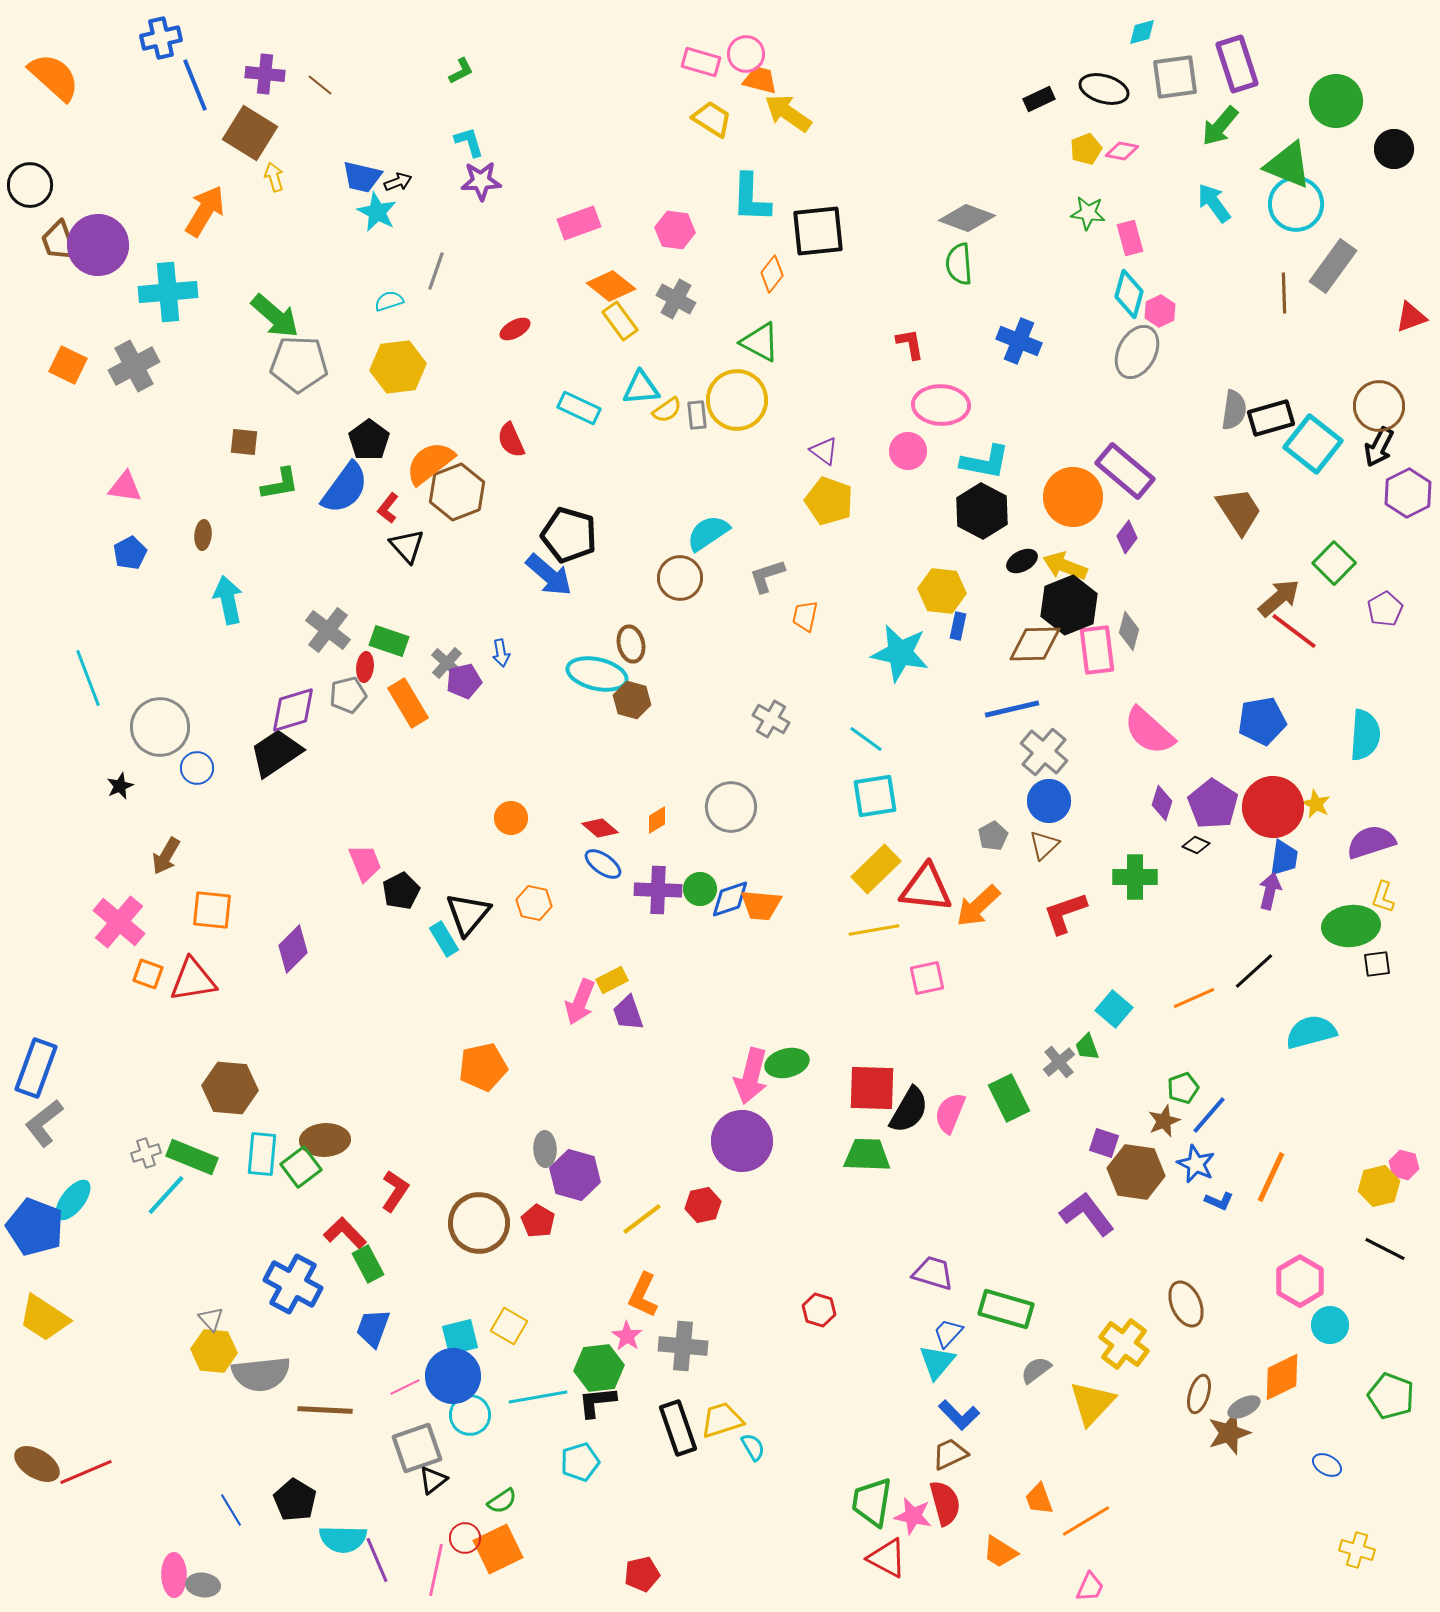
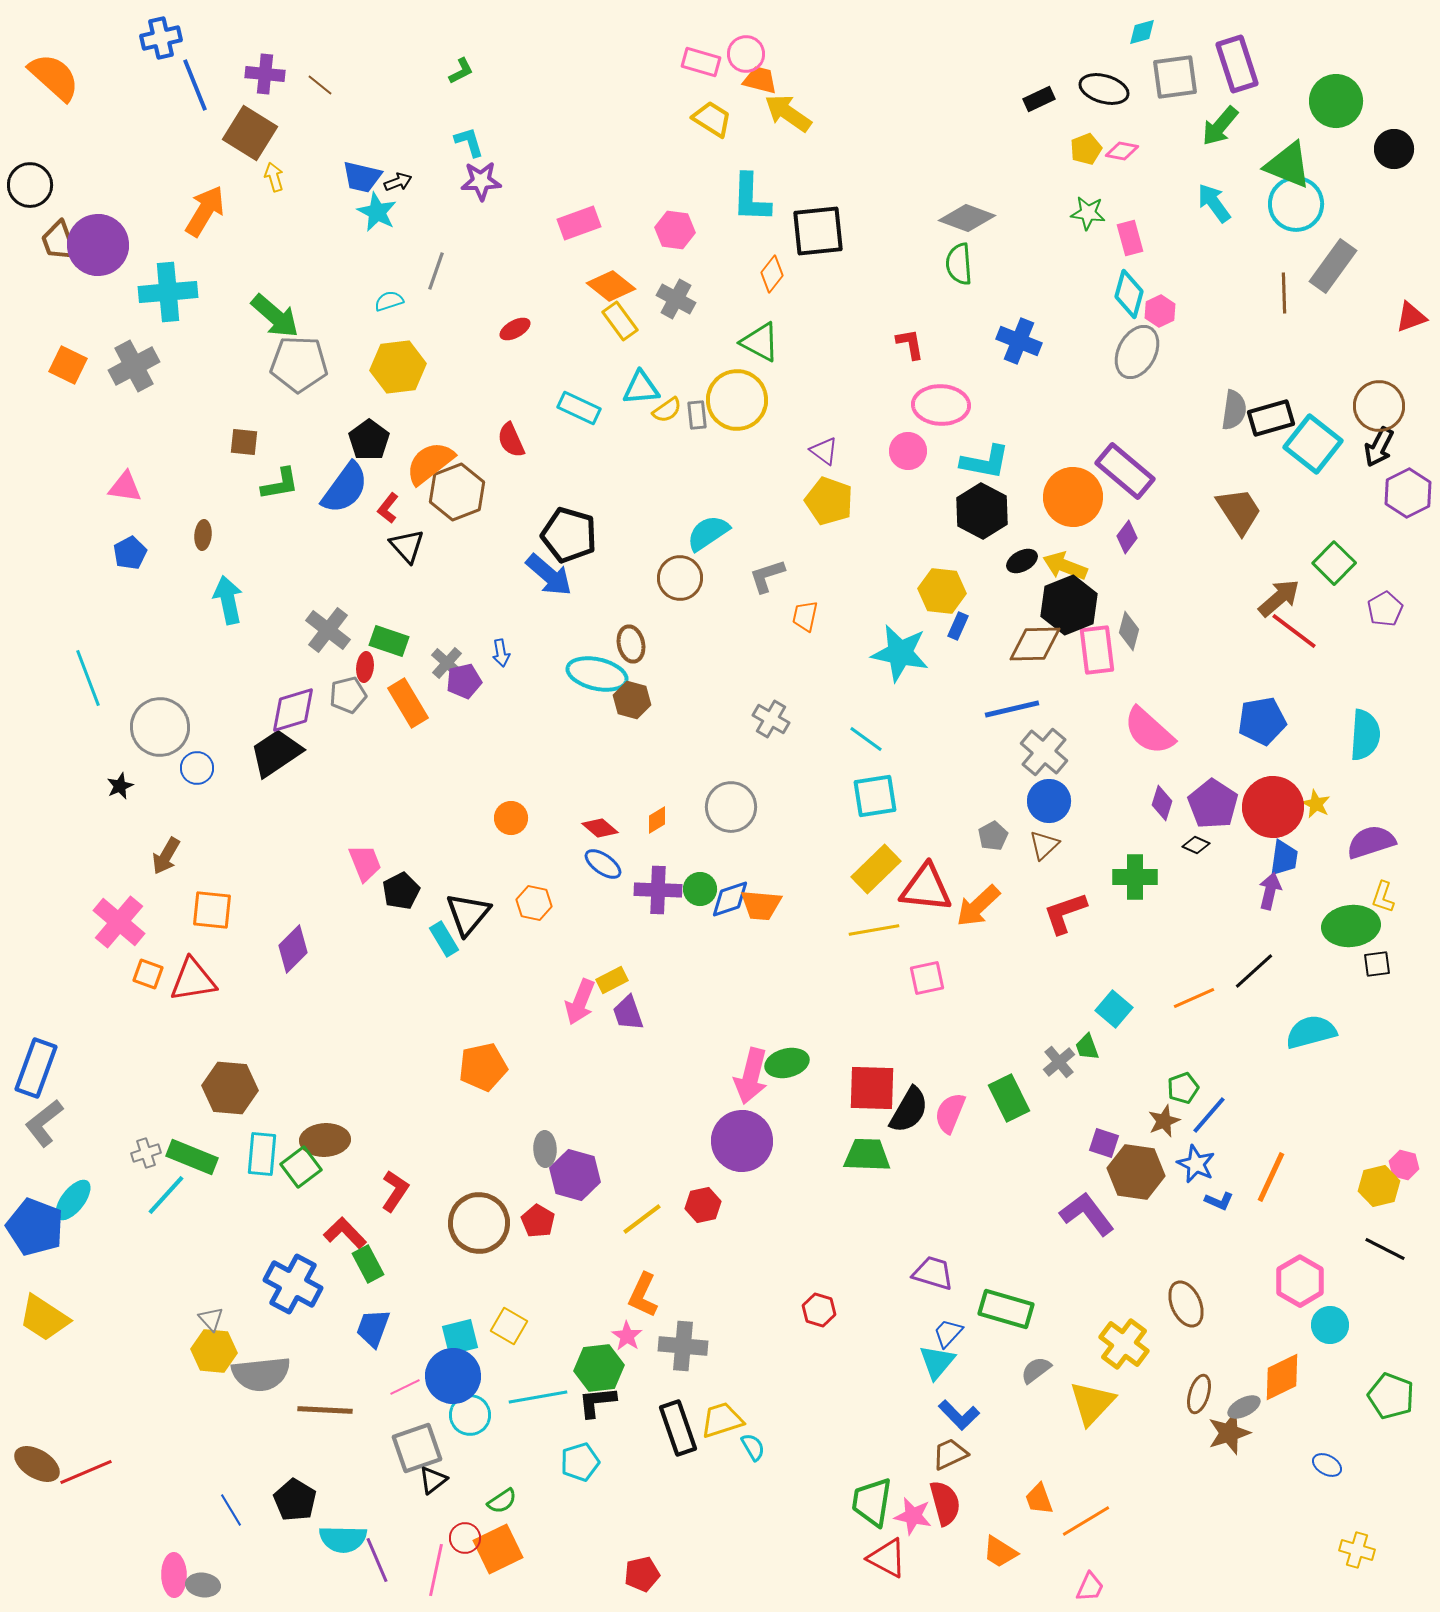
blue rectangle at (958, 626): rotated 12 degrees clockwise
